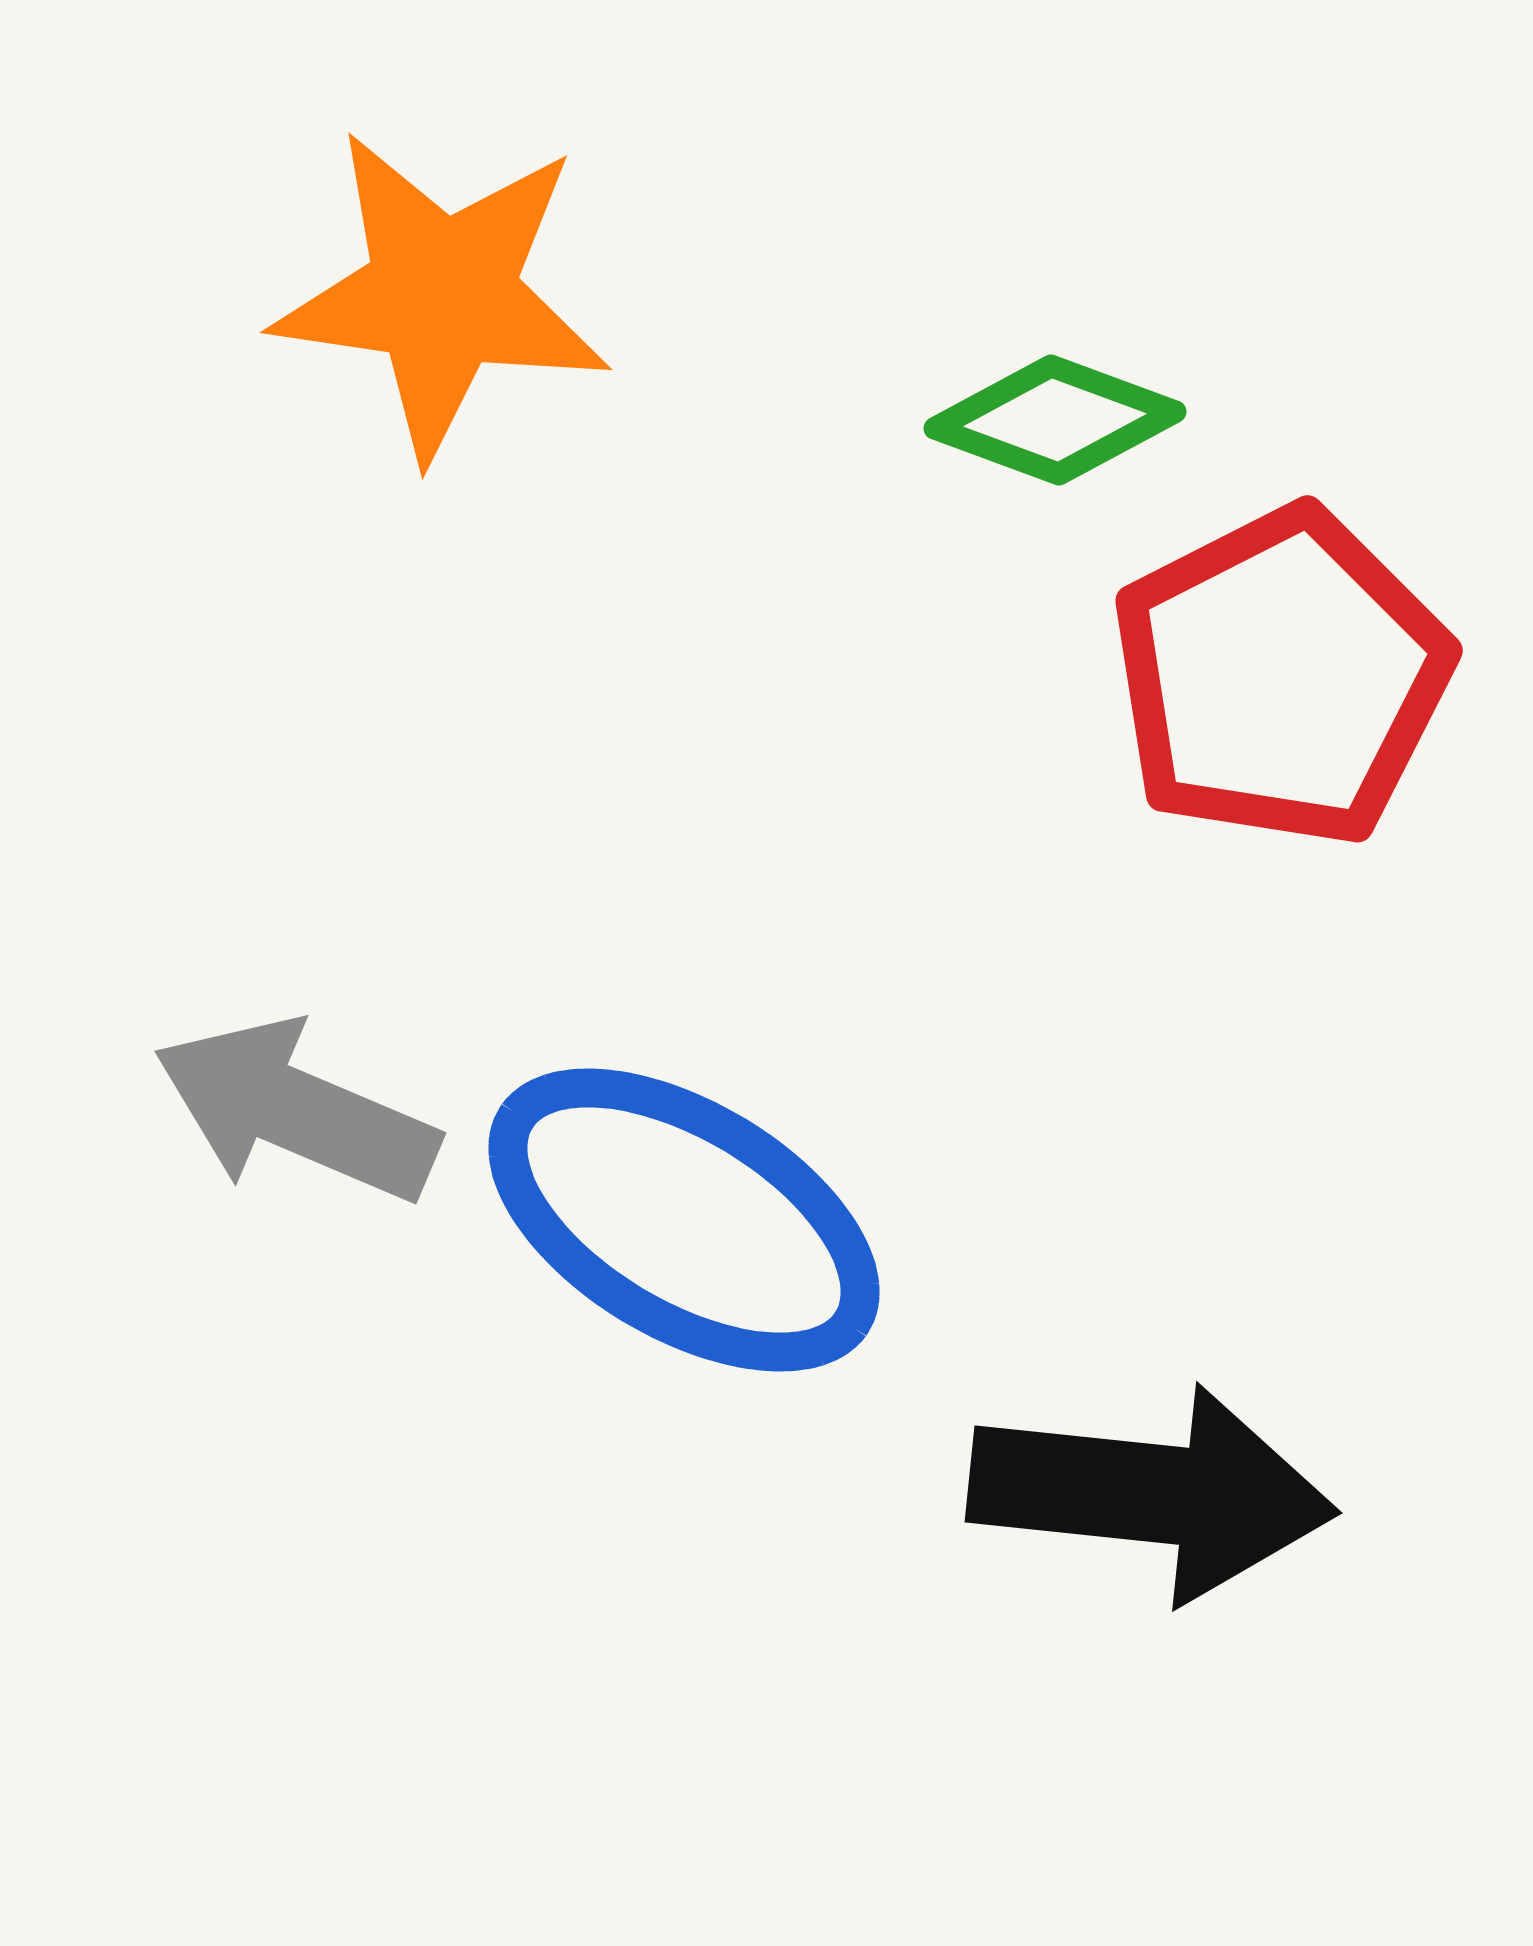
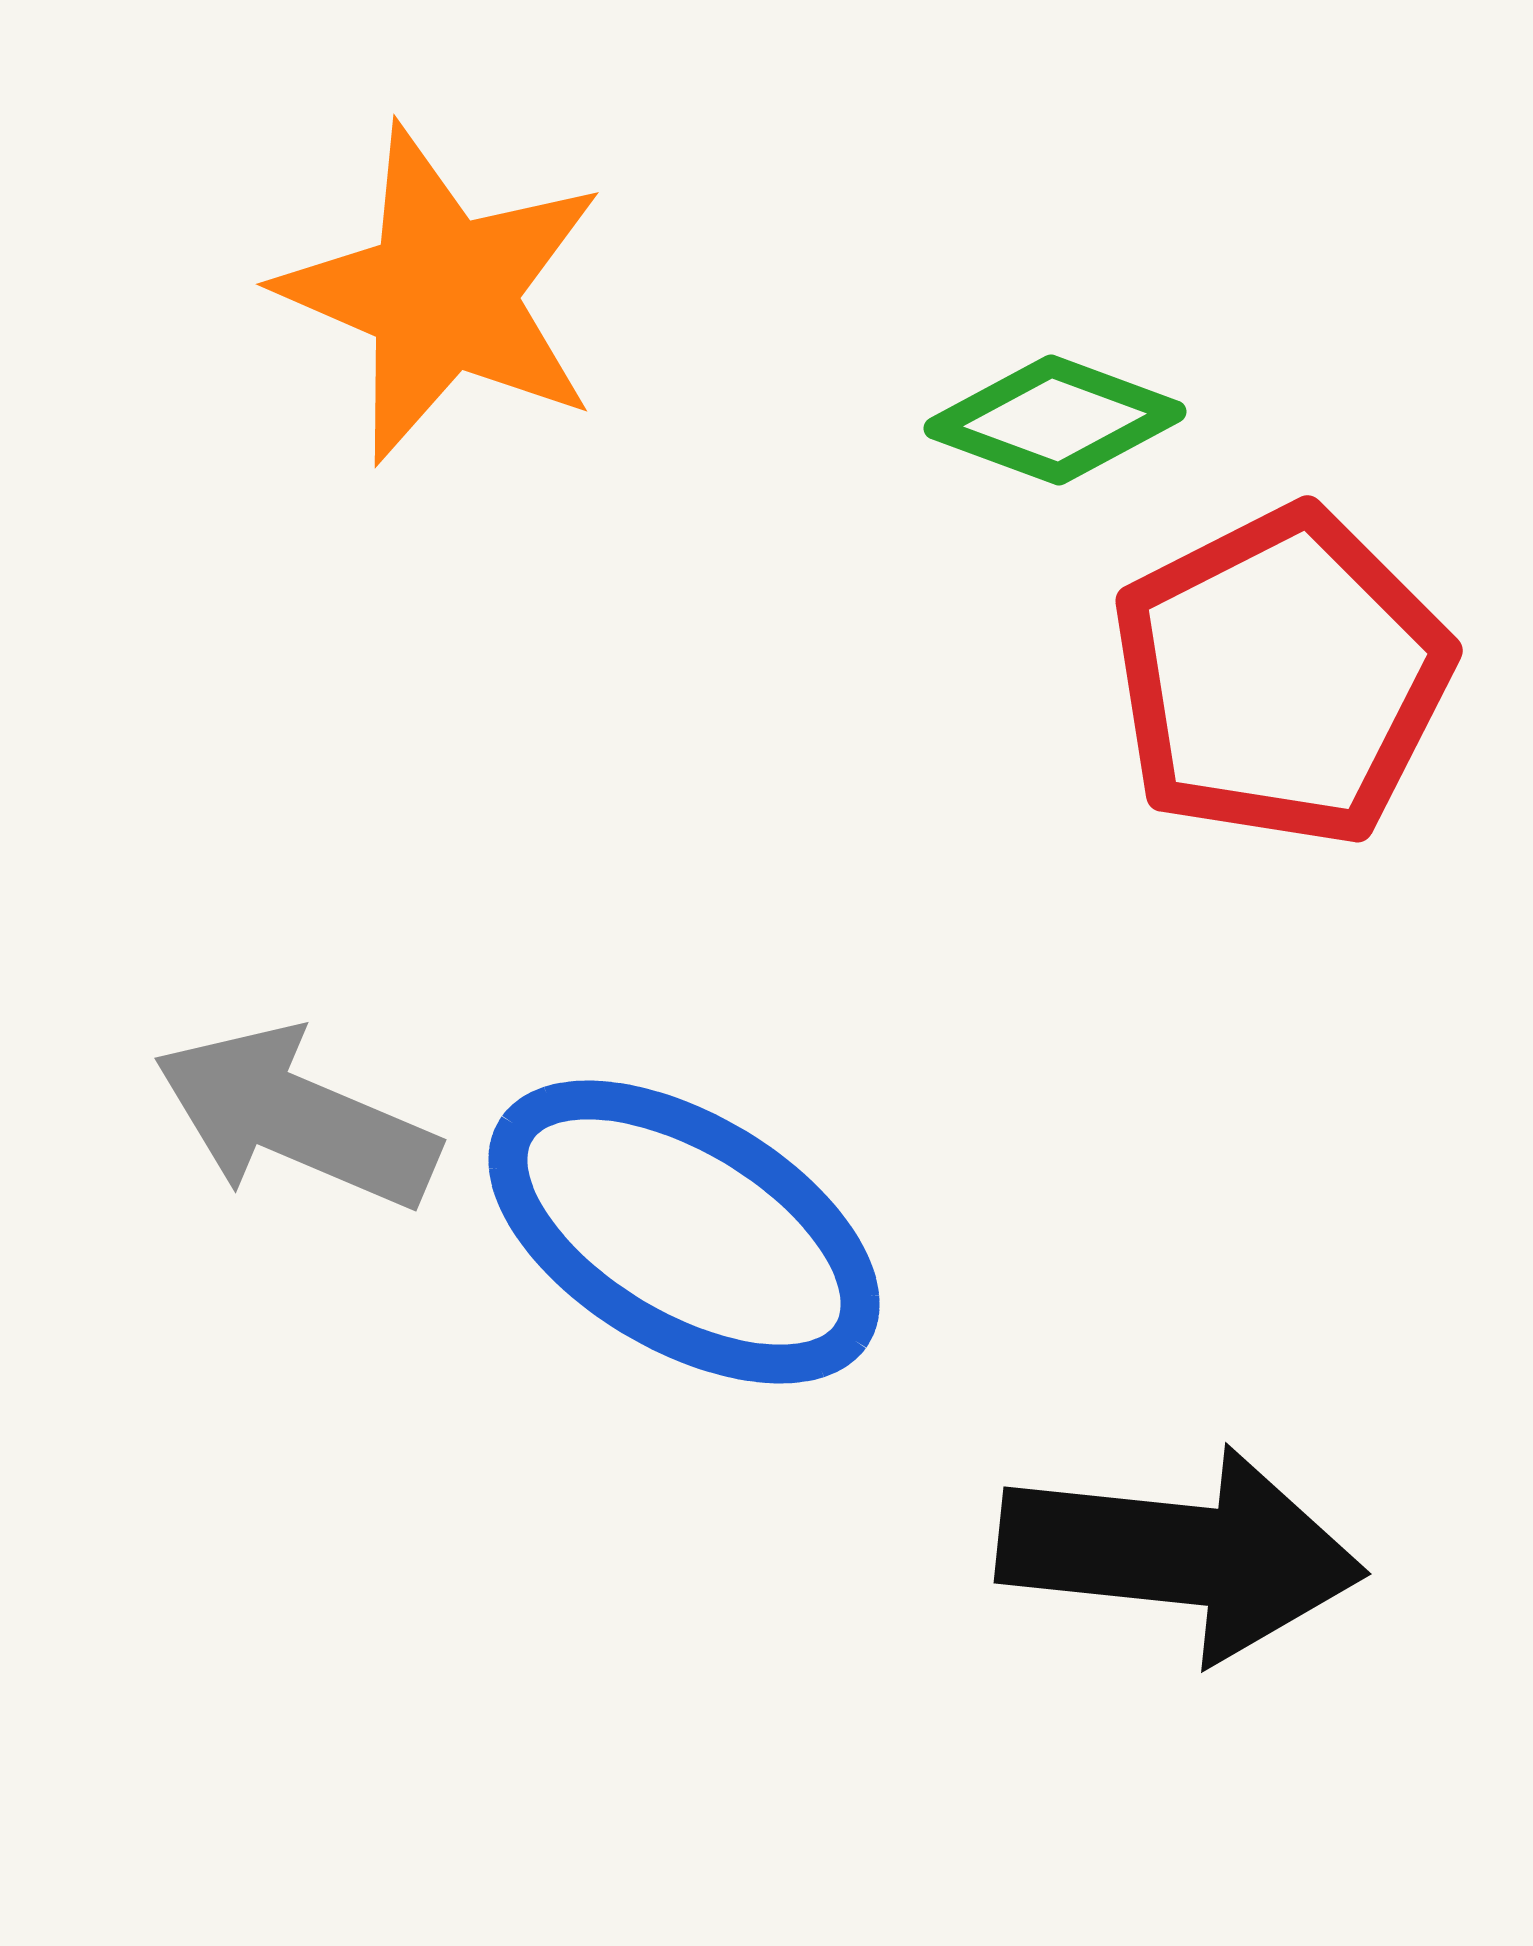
orange star: rotated 15 degrees clockwise
gray arrow: moved 7 px down
blue ellipse: moved 12 px down
black arrow: moved 29 px right, 61 px down
